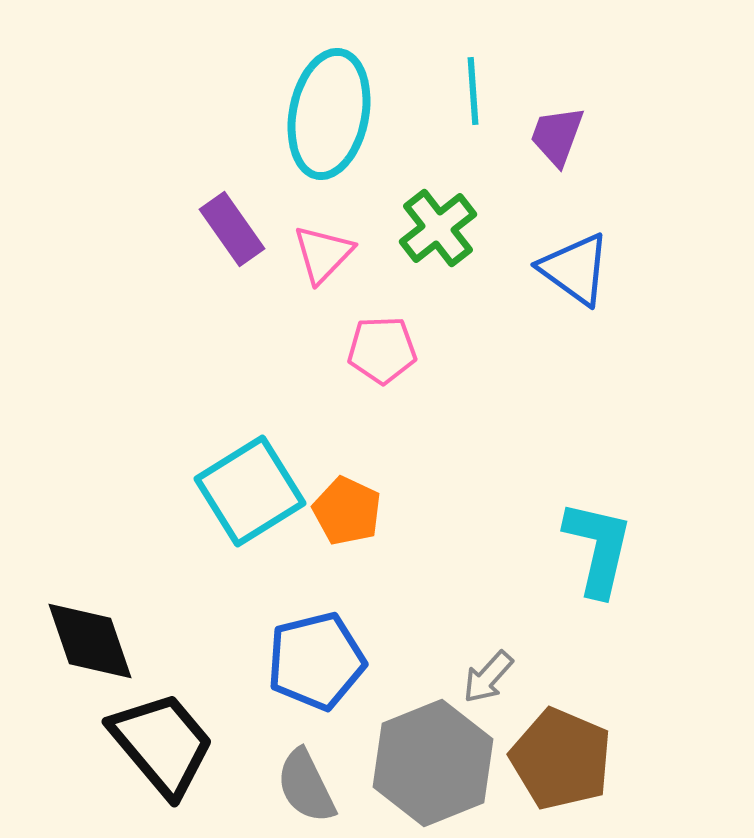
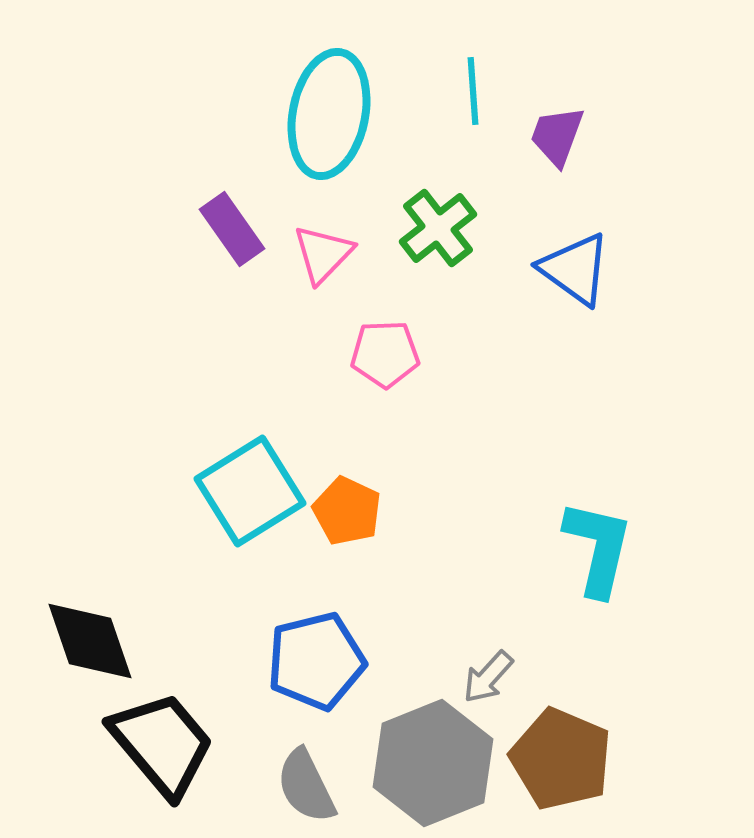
pink pentagon: moved 3 px right, 4 px down
